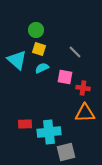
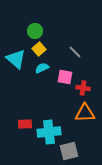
green circle: moved 1 px left, 1 px down
yellow square: rotated 32 degrees clockwise
cyan triangle: moved 1 px left, 1 px up
gray square: moved 3 px right, 1 px up
